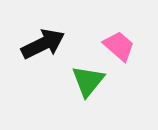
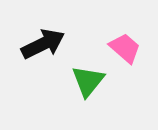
pink trapezoid: moved 6 px right, 2 px down
